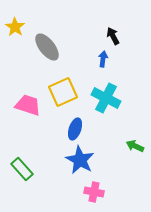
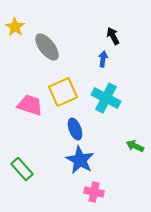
pink trapezoid: moved 2 px right
blue ellipse: rotated 40 degrees counterclockwise
